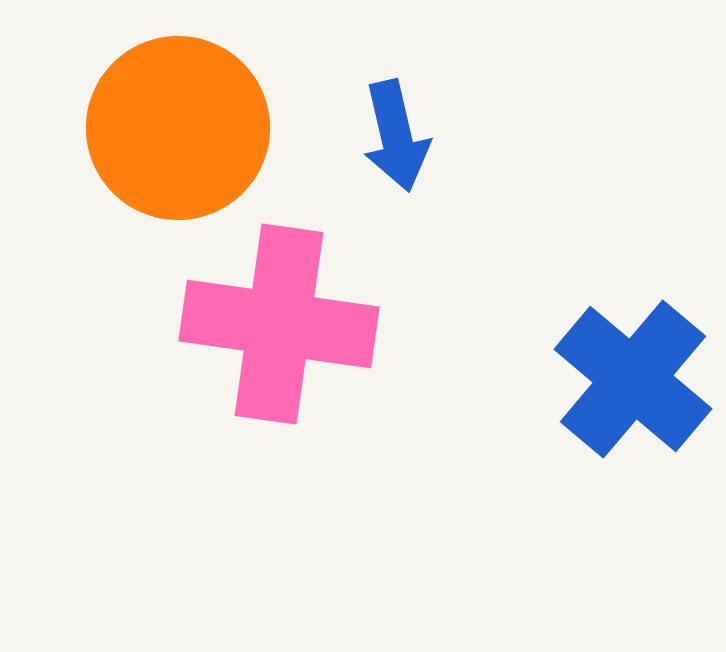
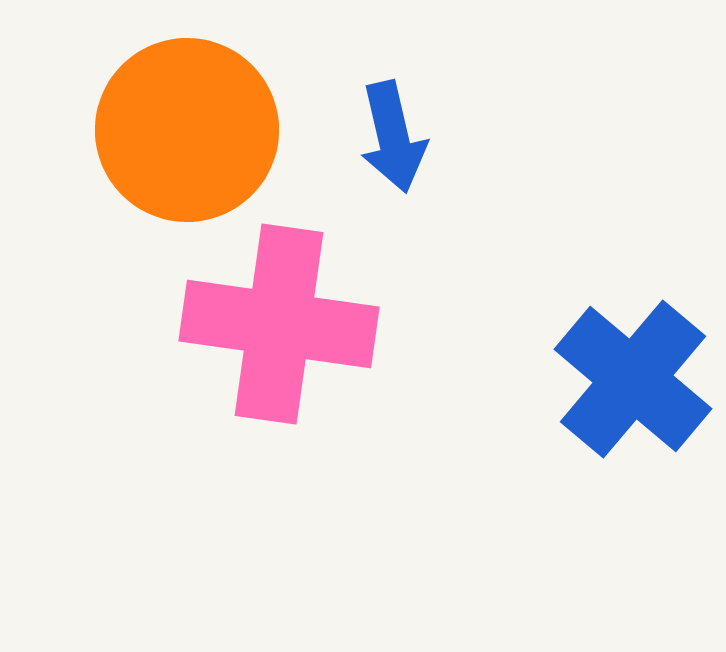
orange circle: moved 9 px right, 2 px down
blue arrow: moved 3 px left, 1 px down
